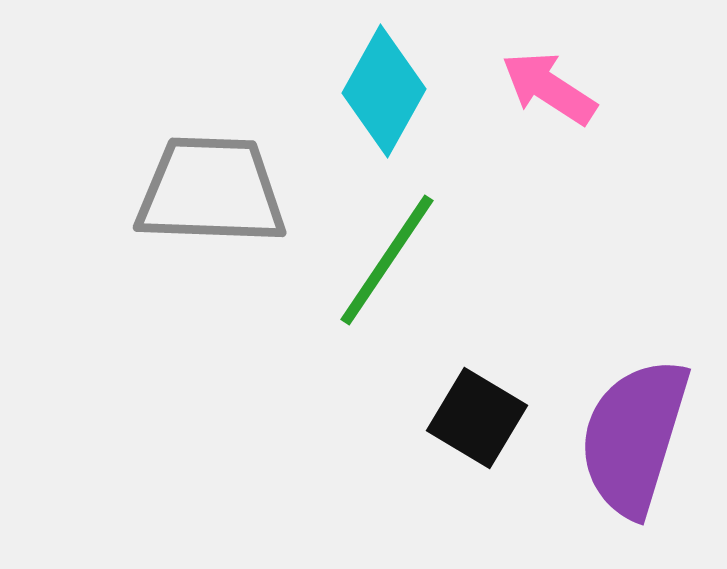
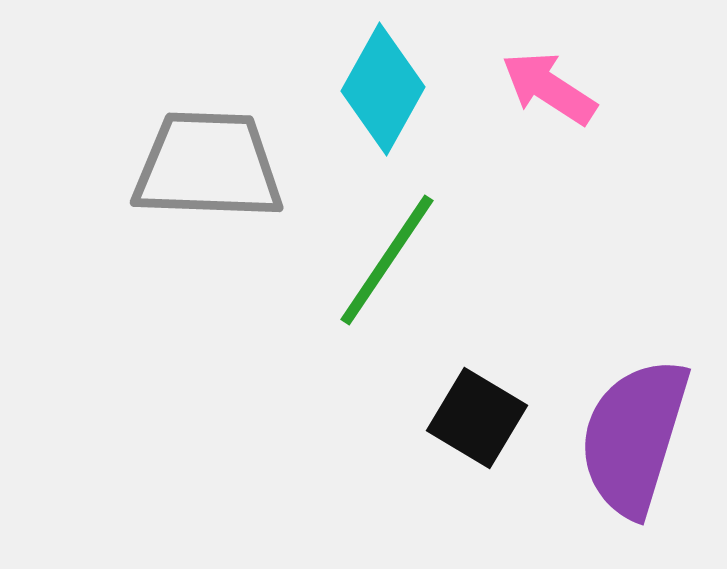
cyan diamond: moved 1 px left, 2 px up
gray trapezoid: moved 3 px left, 25 px up
